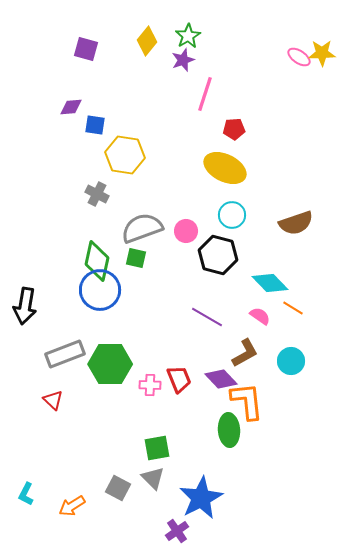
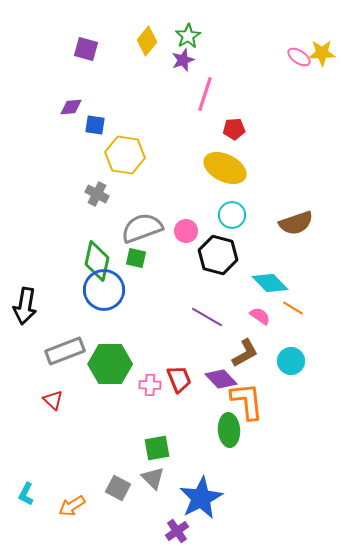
blue circle at (100, 290): moved 4 px right
gray rectangle at (65, 354): moved 3 px up
